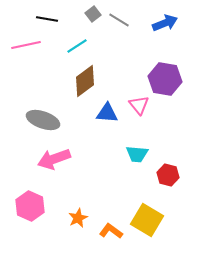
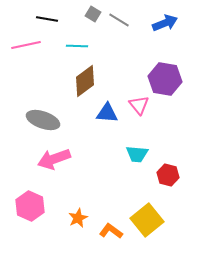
gray square: rotated 21 degrees counterclockwise
cyan line: rotated 35 degrees clockwise
yellow square: rotated 20 degrees clockwise
